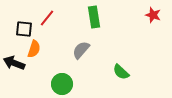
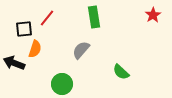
red star: rotated 21 degrees clockwise
black square: rotated 12 degrees counterclockwise
orange semicircle: moved 1 px right
